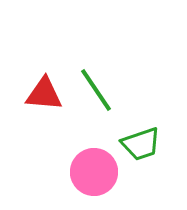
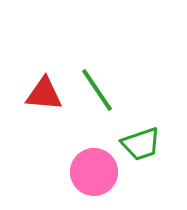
green line: moved 1 px right
